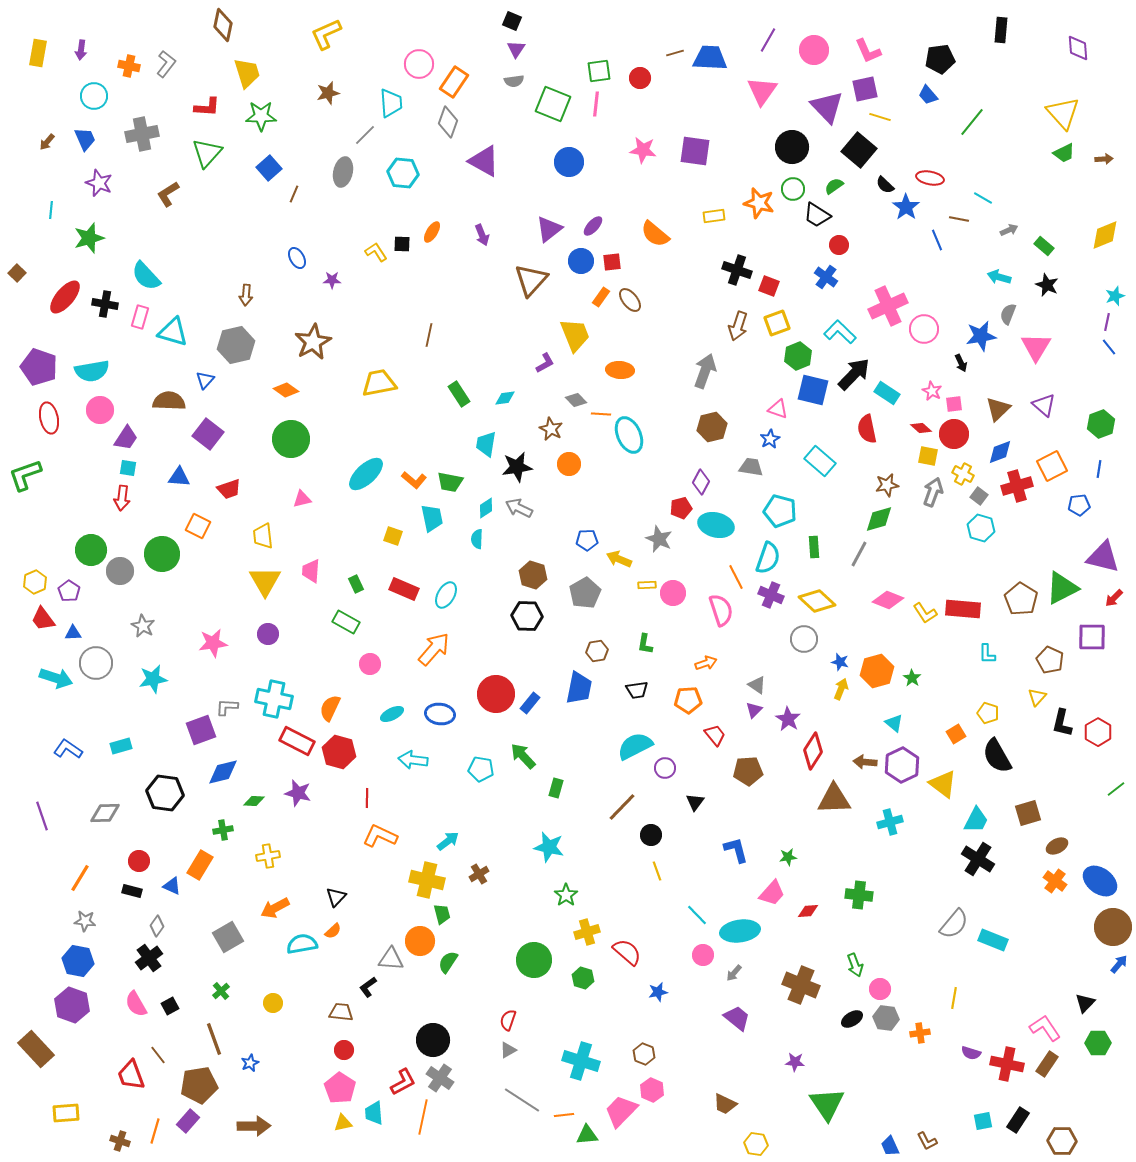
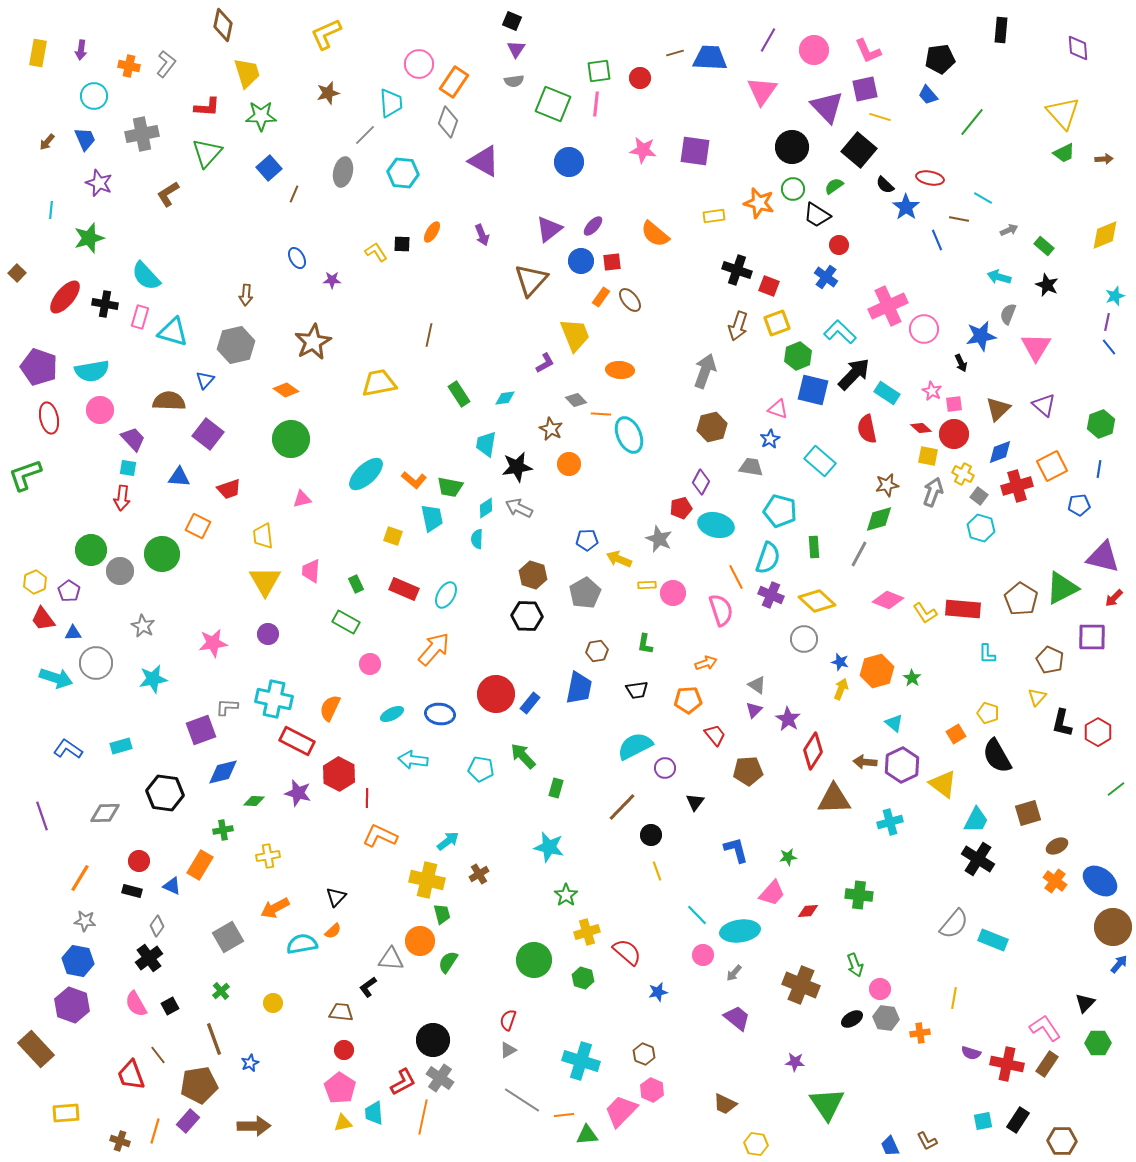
purple trapezoid at (126, 438): moved 7 px right, 1 px down; rotated 76 degrees counterclockwise
green trapezoid at (450, 482): moved 5 px down
red hexagon at (339, 752): moved 22 px down; rotated 12 degrees clockwise
